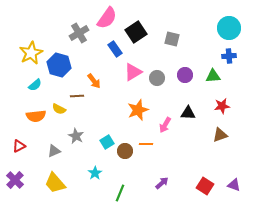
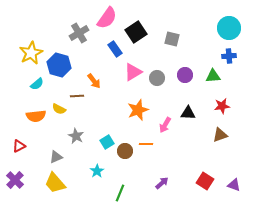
cyan semicircle: moved 2 px right, 1 px up
gray triangle: moved 2 px right, 6 px down
cyan star: moved 2 px right, 2 px up
red square: moved 5 px up
